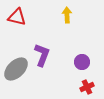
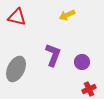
yellow arrow: rotated 112 degrees counterclockwise
purple L-shape: moved 11 px right
gray ellipse: rotated 20 degrees counterclockwise
red cross: moved 2 px right, 2 px down
